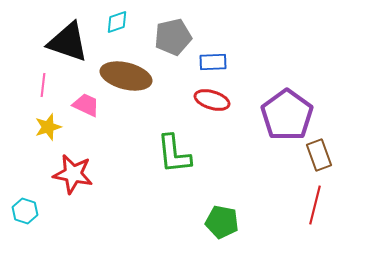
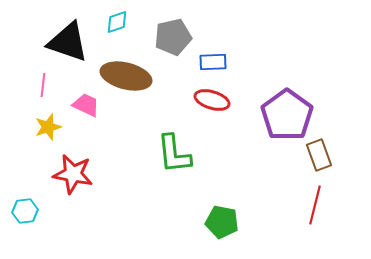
cyan hexagon: rotated 25 degrees counterclockwise
